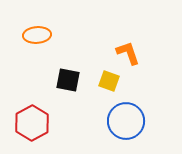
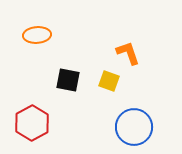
blue circle: moved 8 px right, 6 px down
